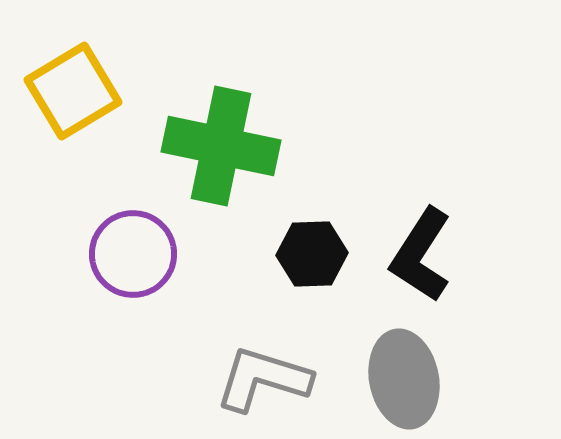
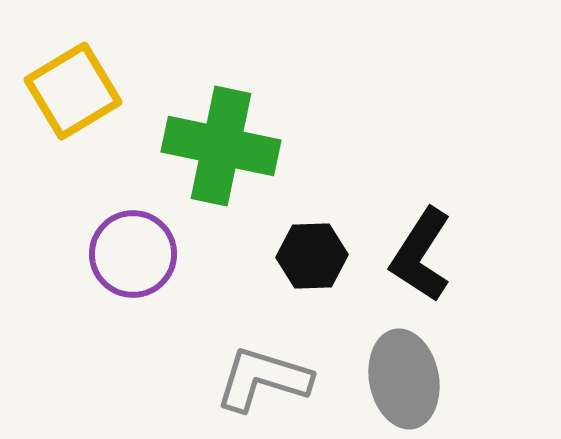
black hexagon: moved 2 px down
